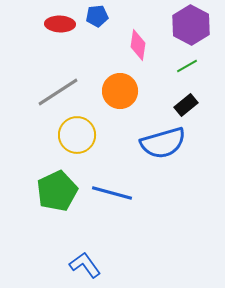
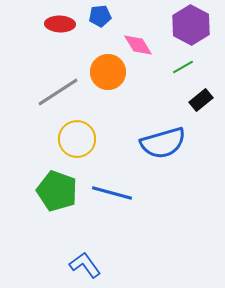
blue pentagon: moved 3 px right
pink diamond: rotated 40 degrees counterclockwise
green line: moved 4 px left, 1 px down
orange circle: moved 12 px left, 19 px up
black rectangle: moved 15 px right, 5 px up
yellow circle: moved 4 px down
green pentagon: rotated 27 degrees counterclockwise
